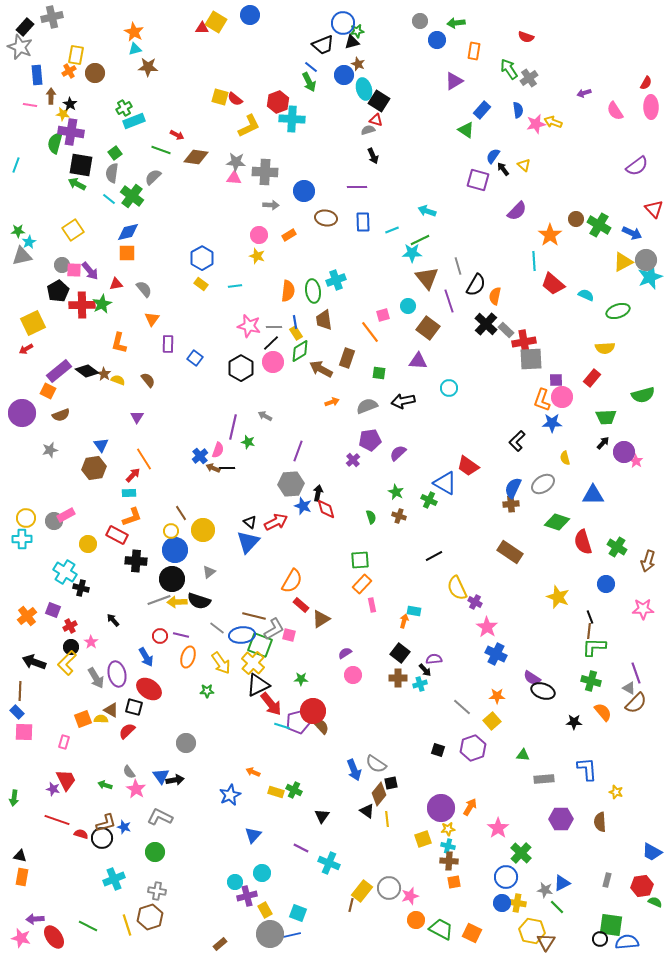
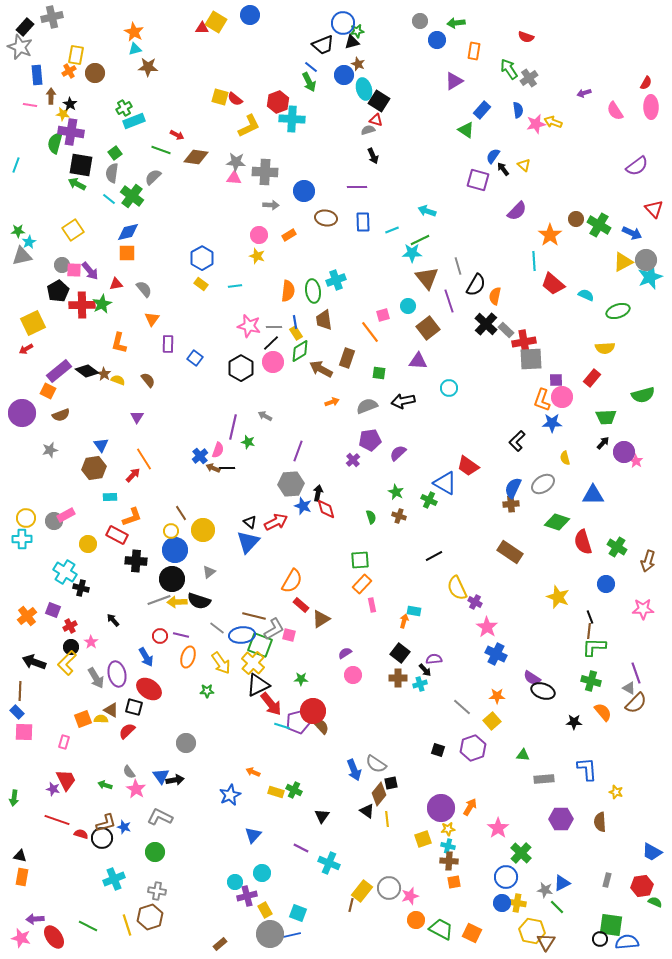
brown square at (428, 328): rotated 15 degrees clockwise
cyan rectangle at (129, 493): moved 19 px left, 4 px down
